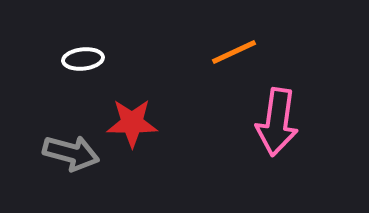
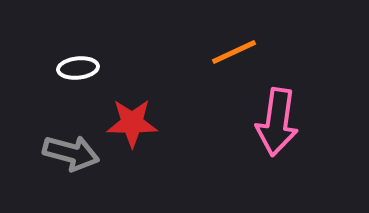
white ellipse: moved 5 px left, 9 px down
